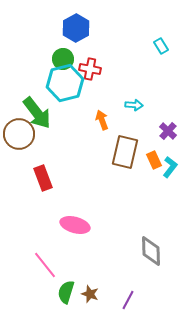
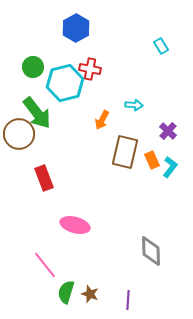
green circle: moved 30 px left, 8 px down
orange arrow: rotated 132 degrees counterclockwise
orange rectangle: moved 2 px left
red rectangle: moved 1 px right
purple line: rotated 24 degrees counterclockwise
